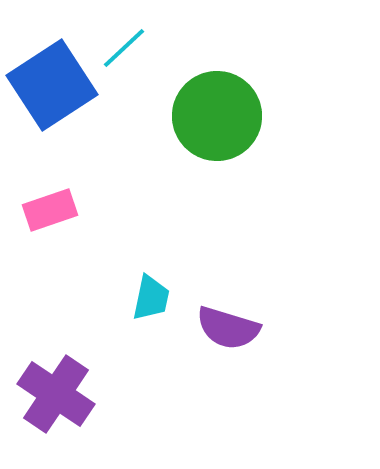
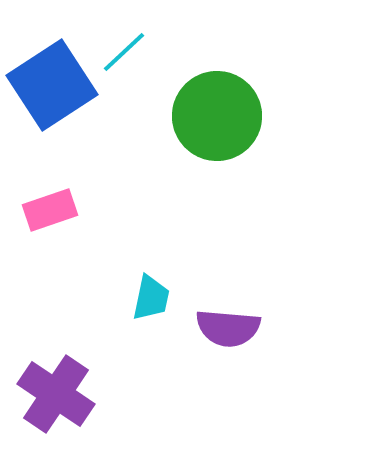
cyan line: moved 4 px down
purple semicircle: rotated 12 degrees counterclockwise
